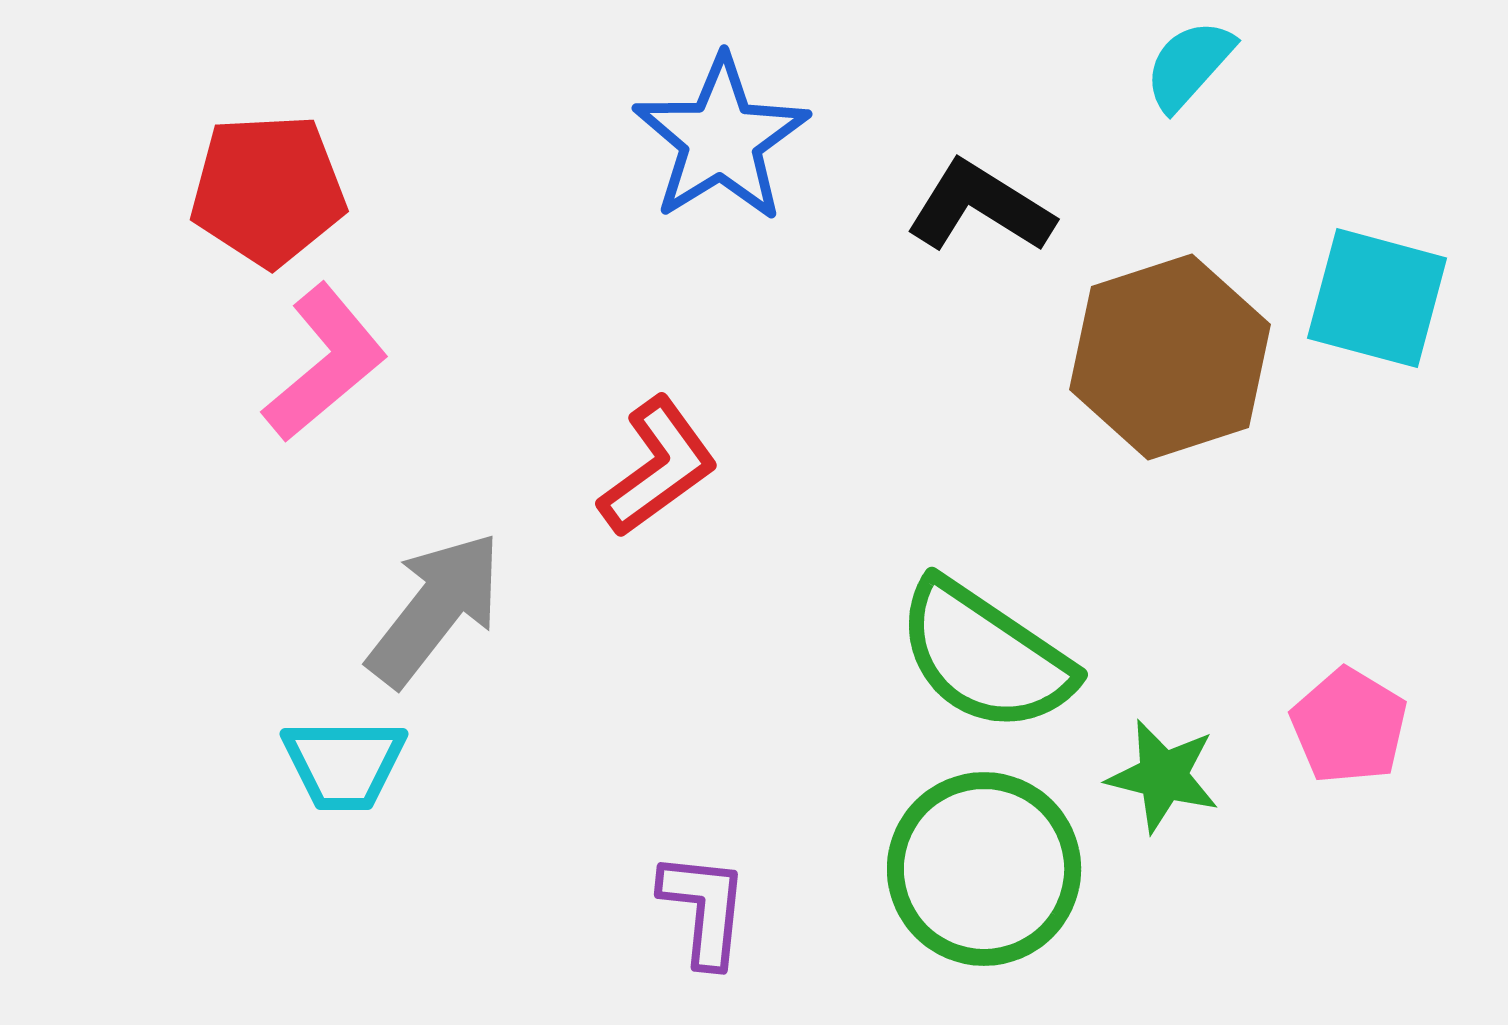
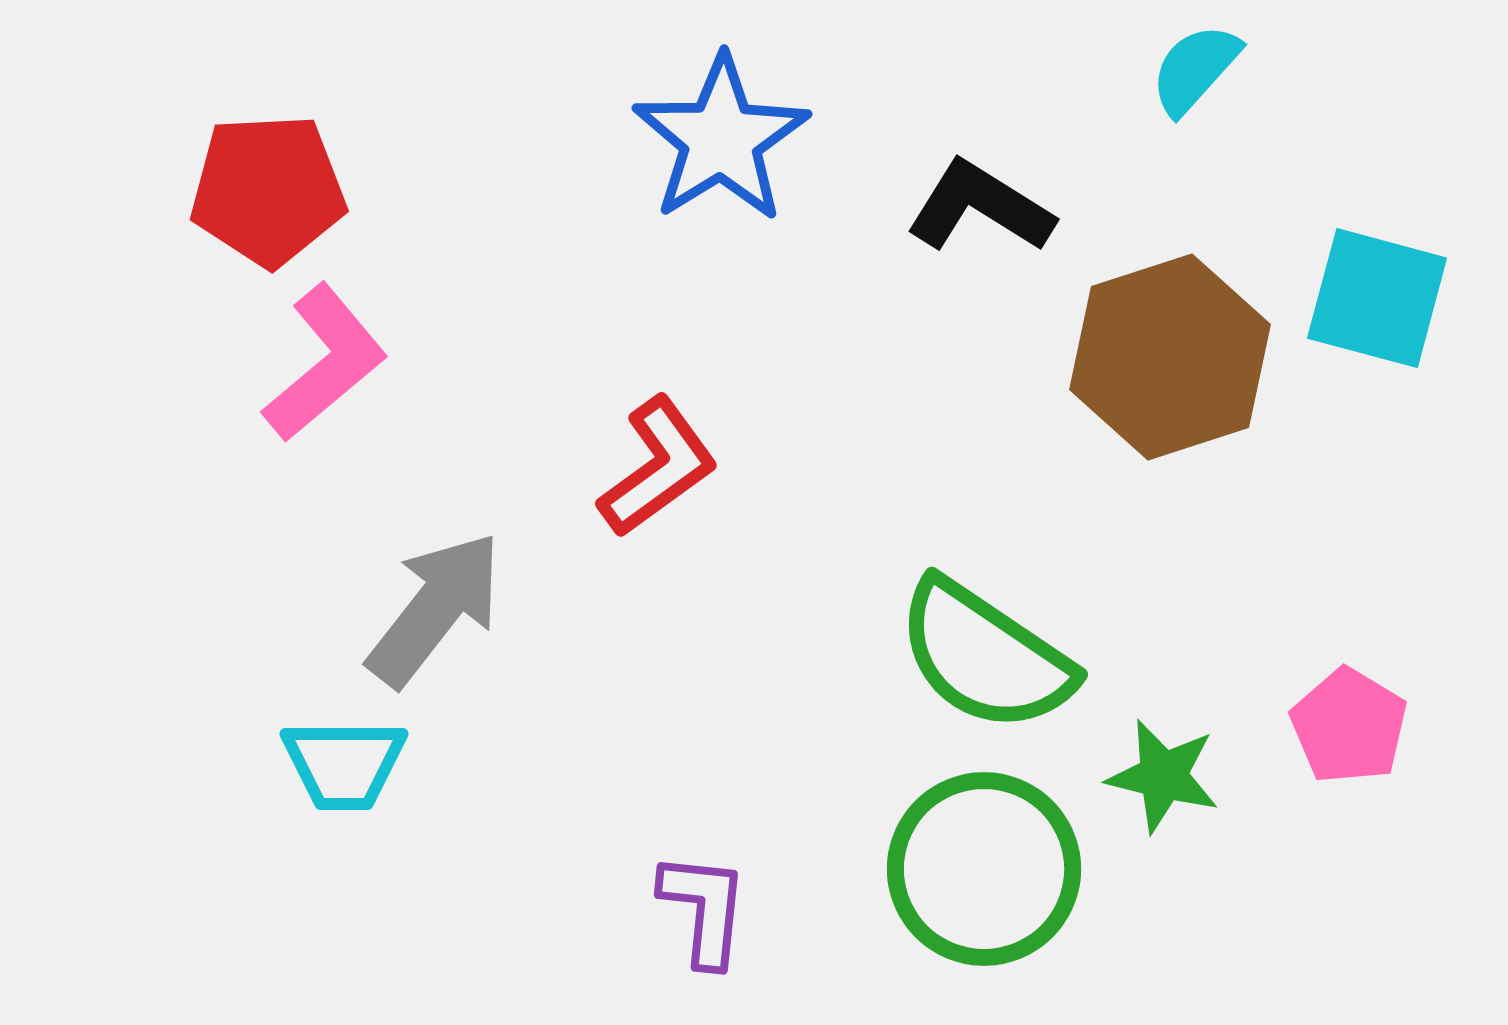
cyan semicircle: moved 6 px right, 4 px down
